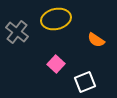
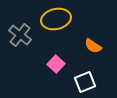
gray cross: moved 3 px right, 3 px down
orange semicircle: moved 3 px left, 6 px down
